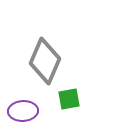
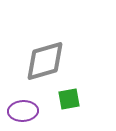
gray diamond: rotated 51 degrees clockwise
